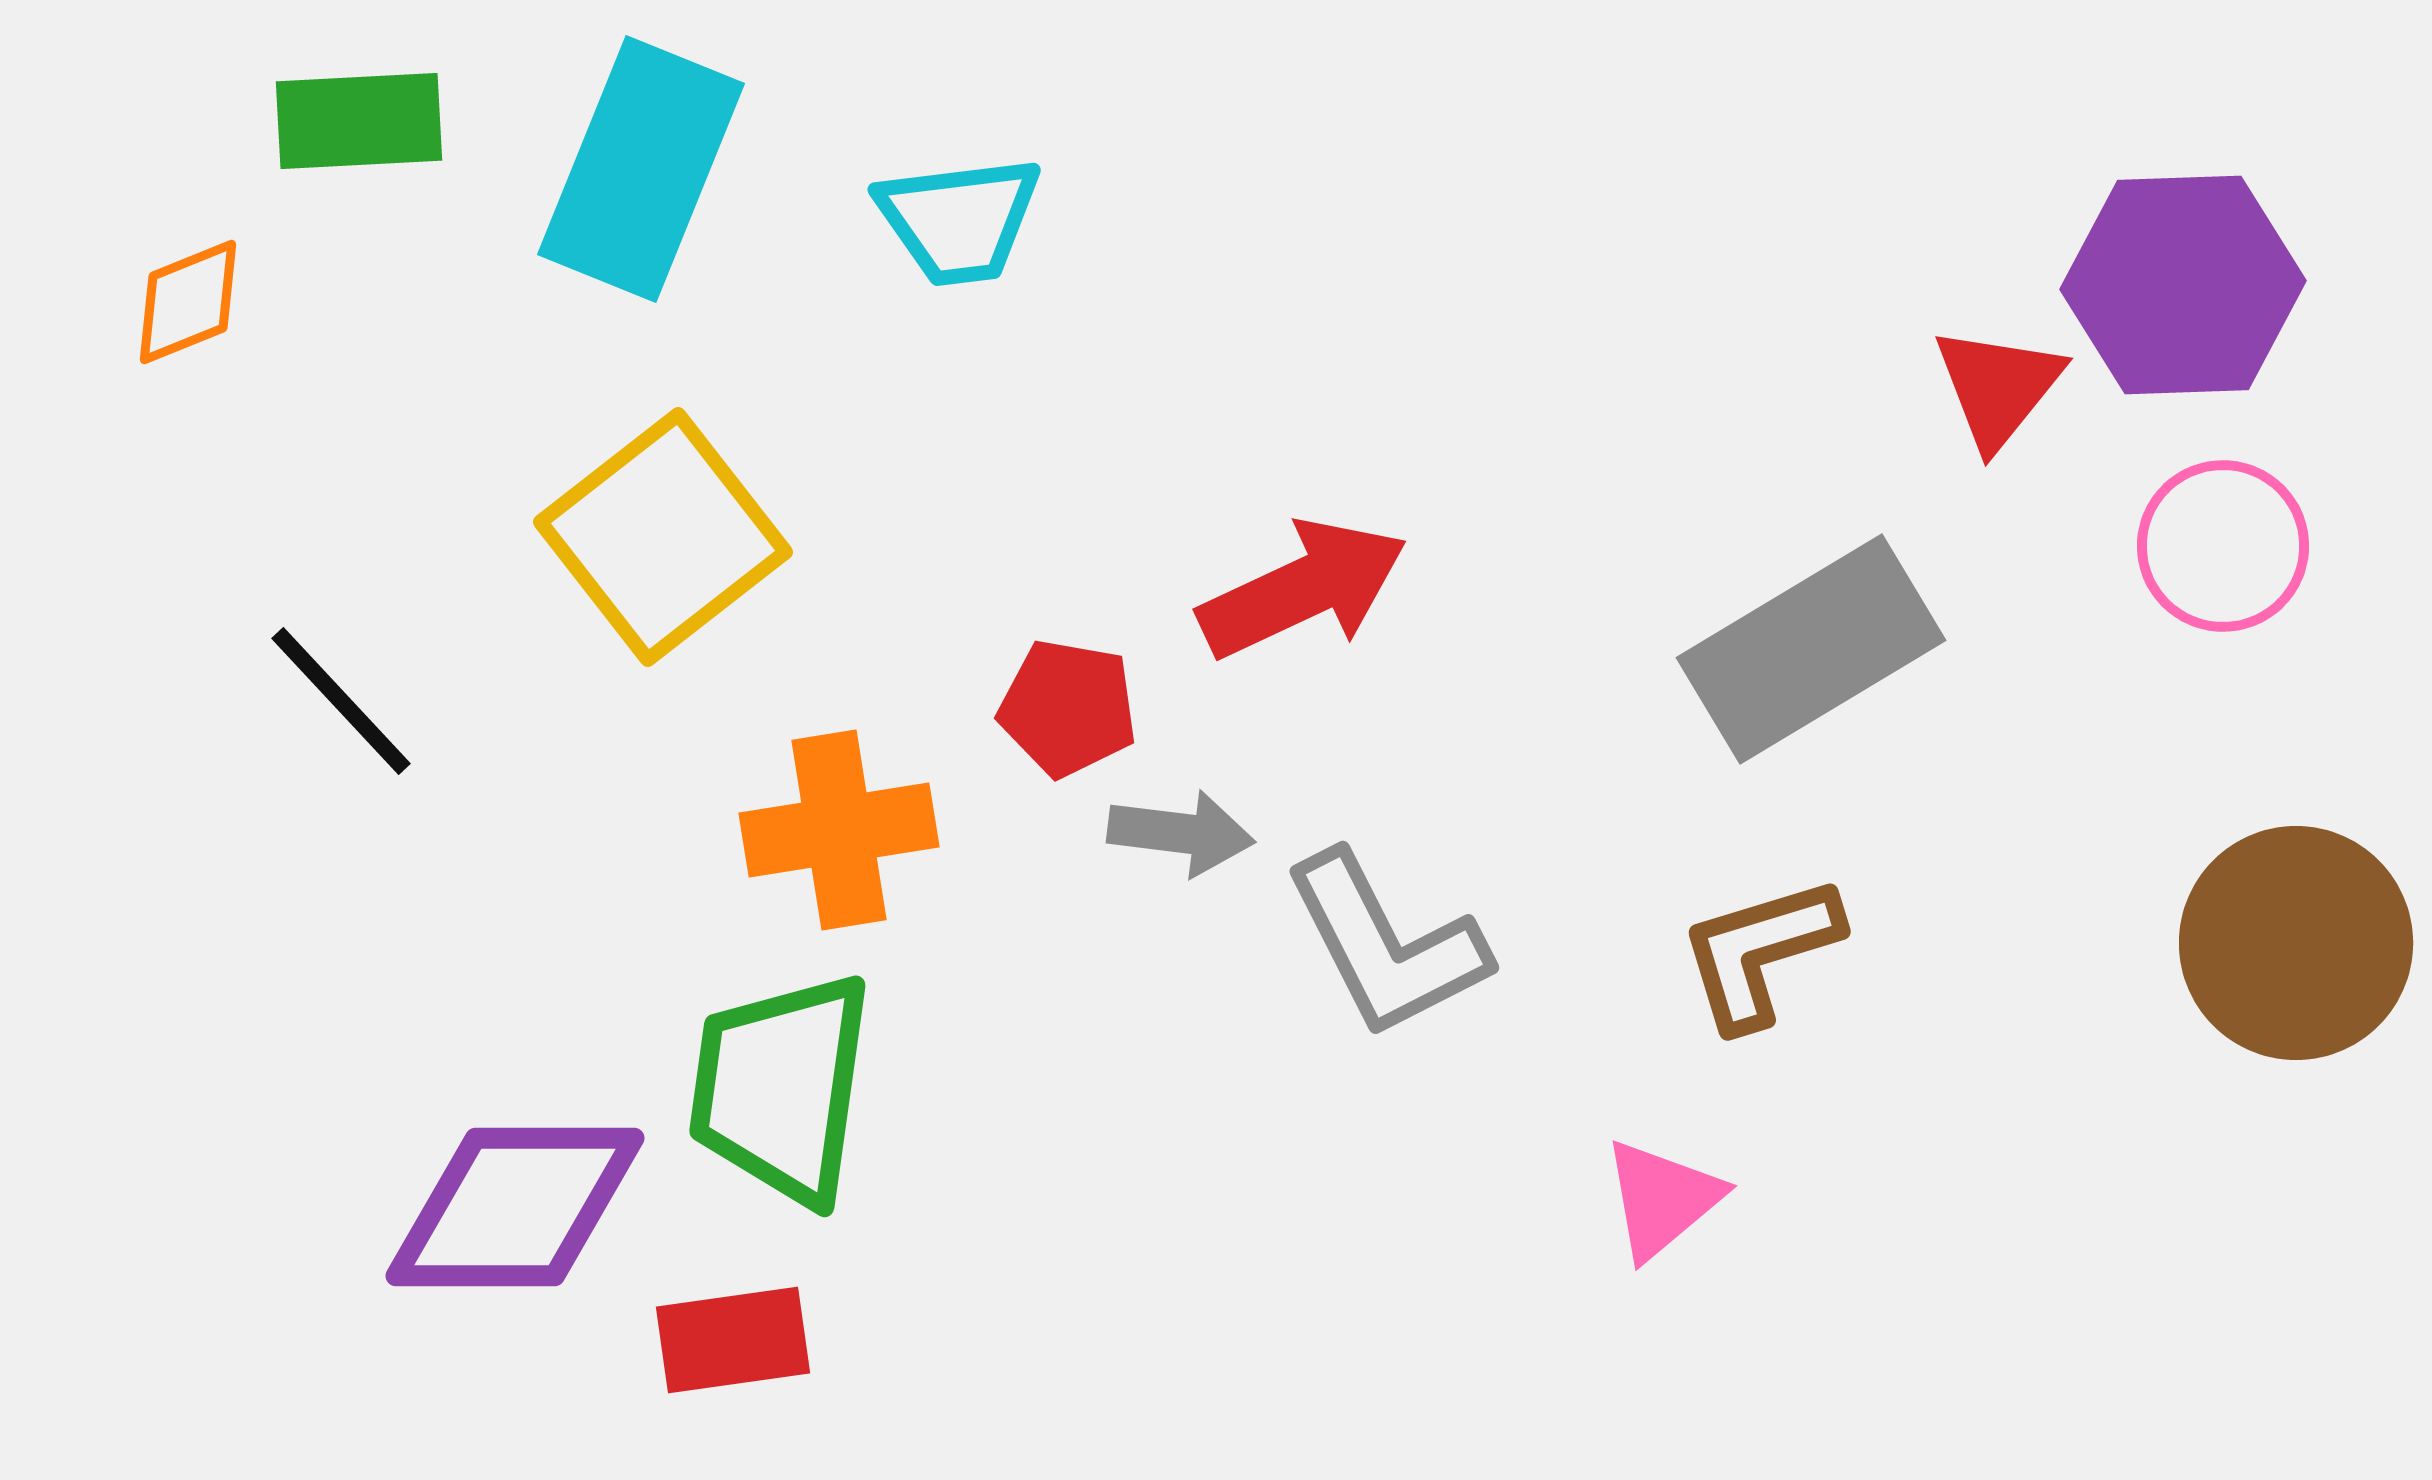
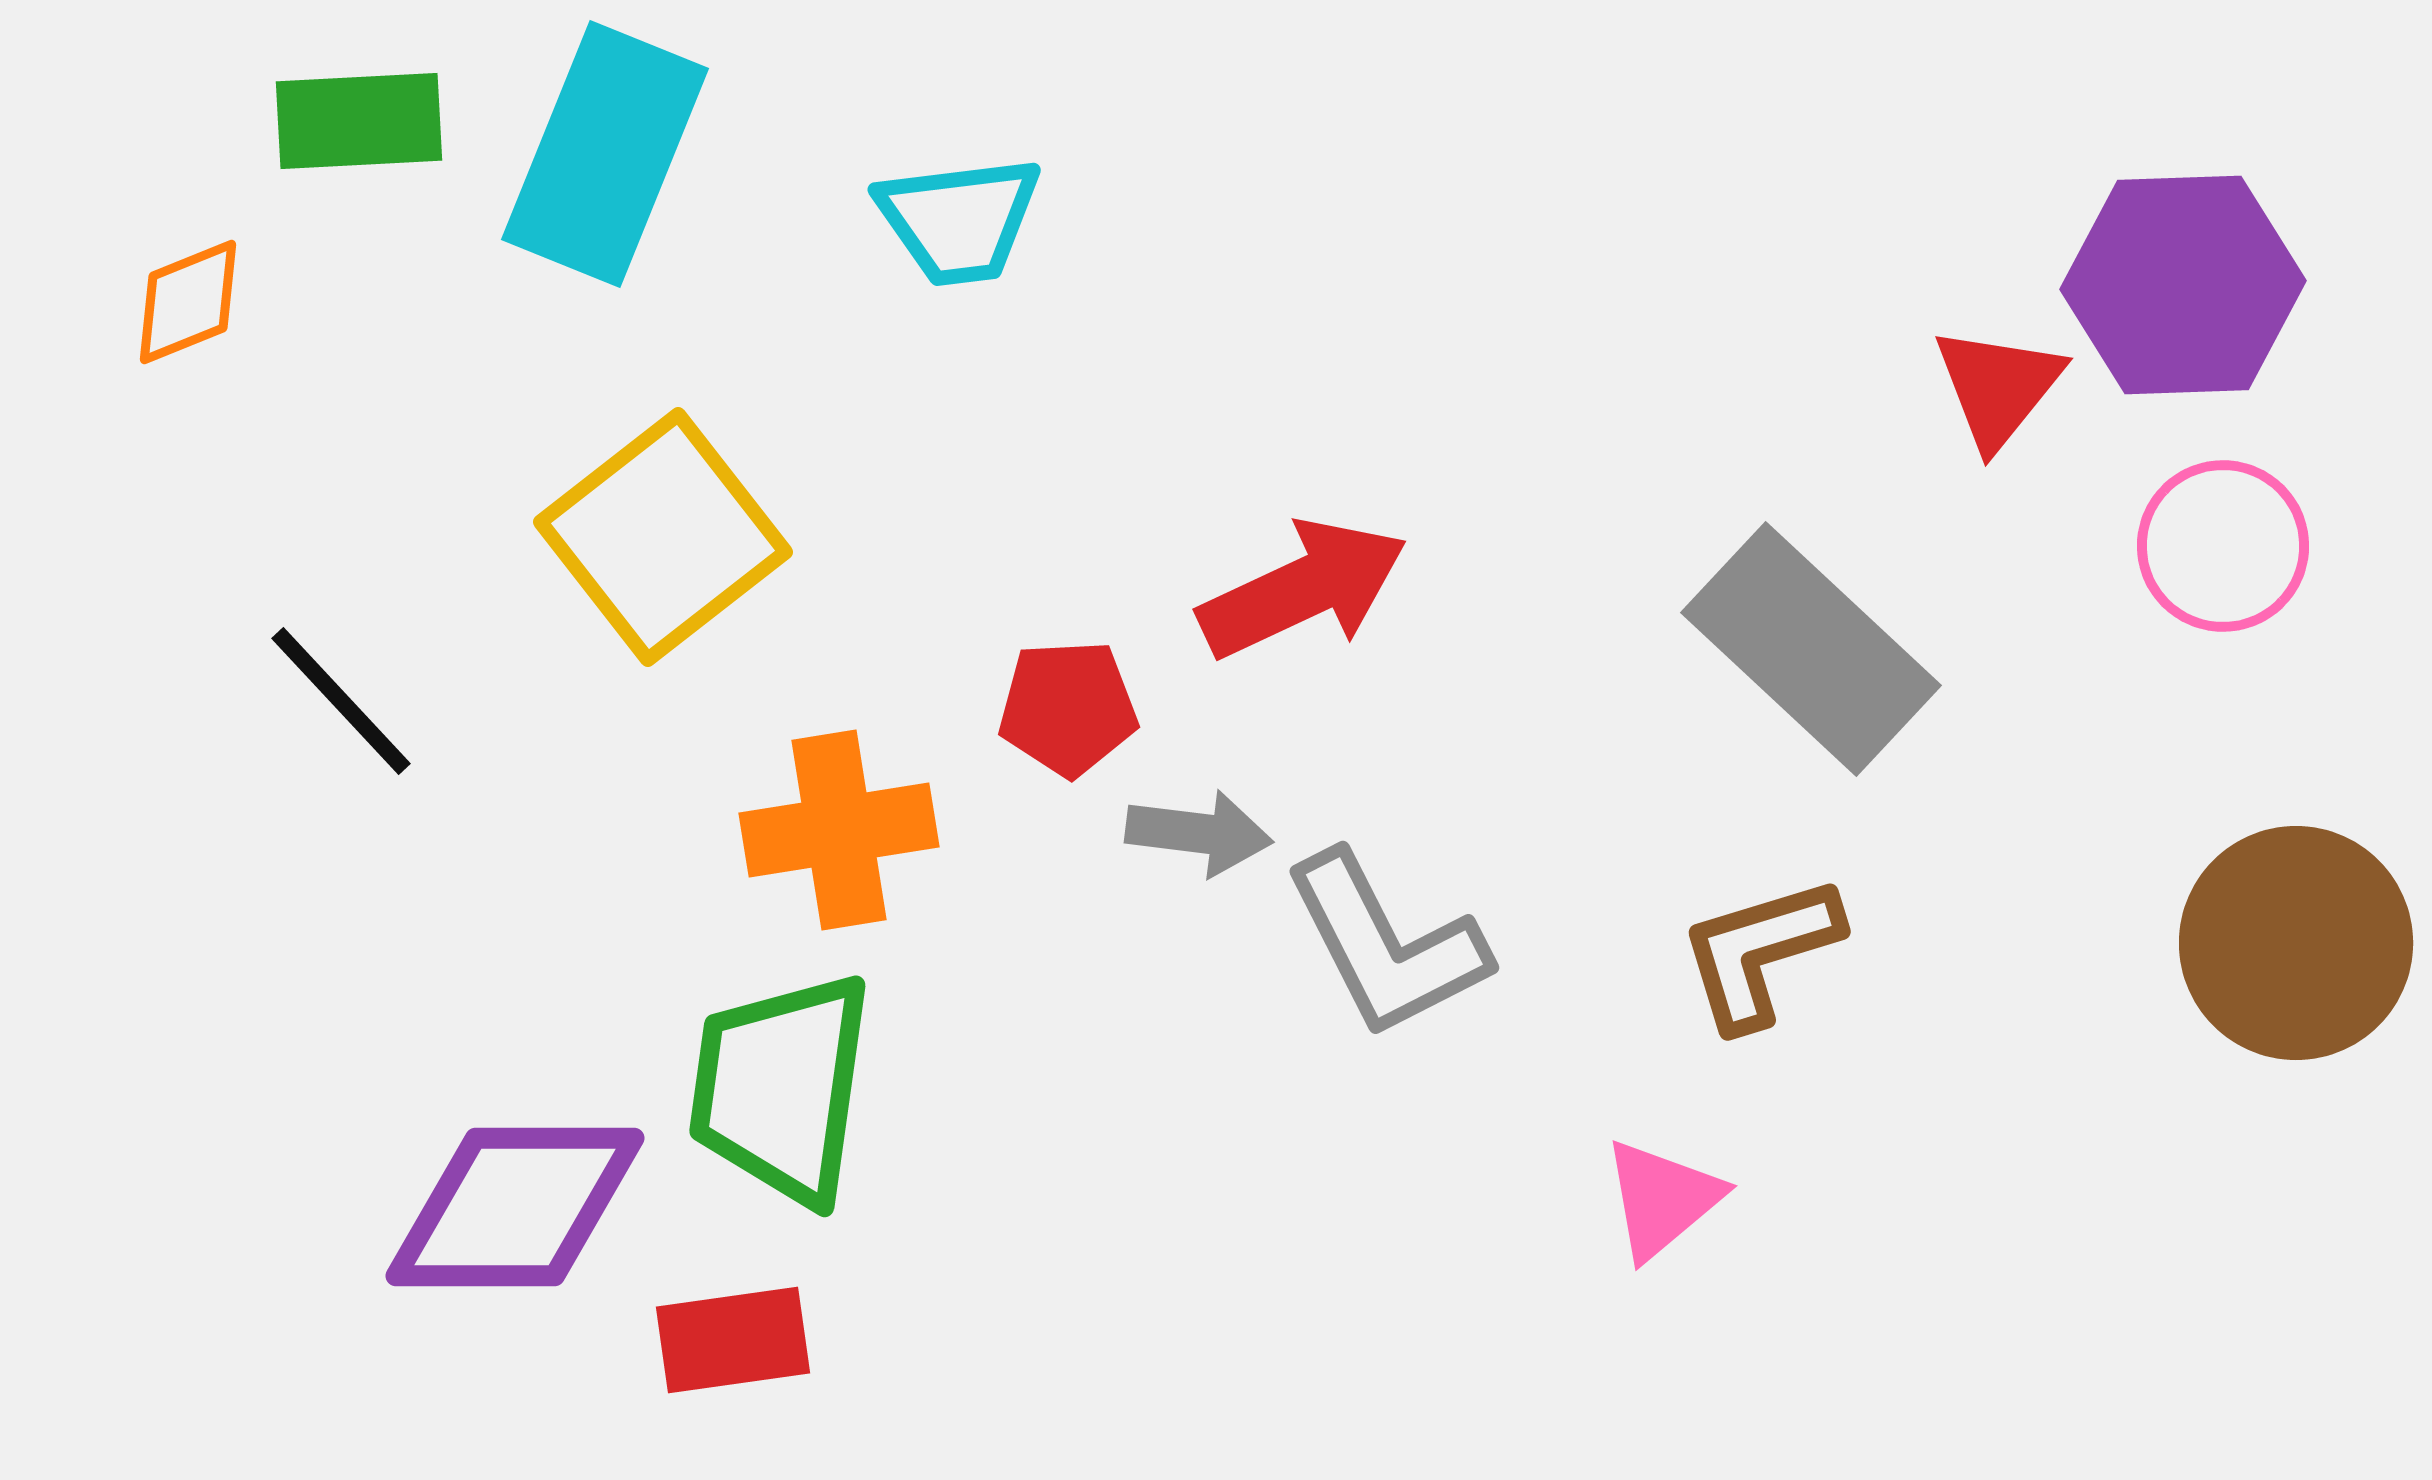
cyan rectangle: moved 36 px left, 15 px up
gray rectangle: rotated 74 degrees clockwise
red pentagon: rotated 13 degrees counterclockwise
gray arrow: moved 18 px right
